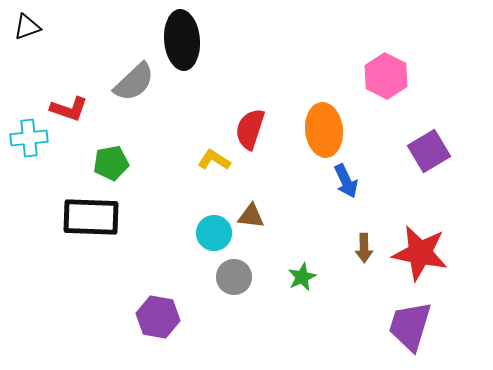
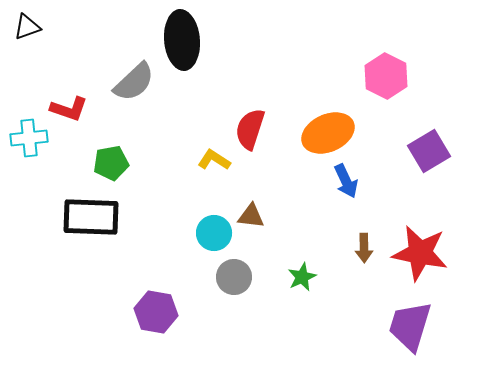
orange ellipse: moved 4 px right, 3 px down; rotated 72 degrees clockwise
purple hexagon: moved 2 px left, 5 px up
